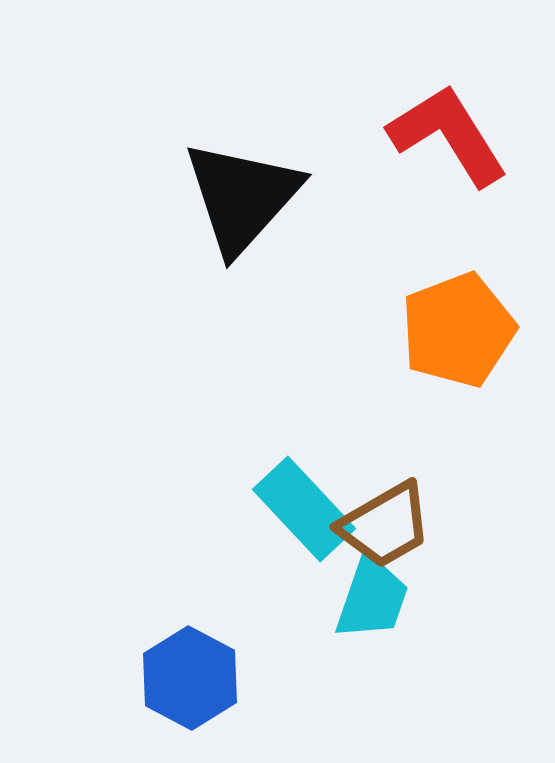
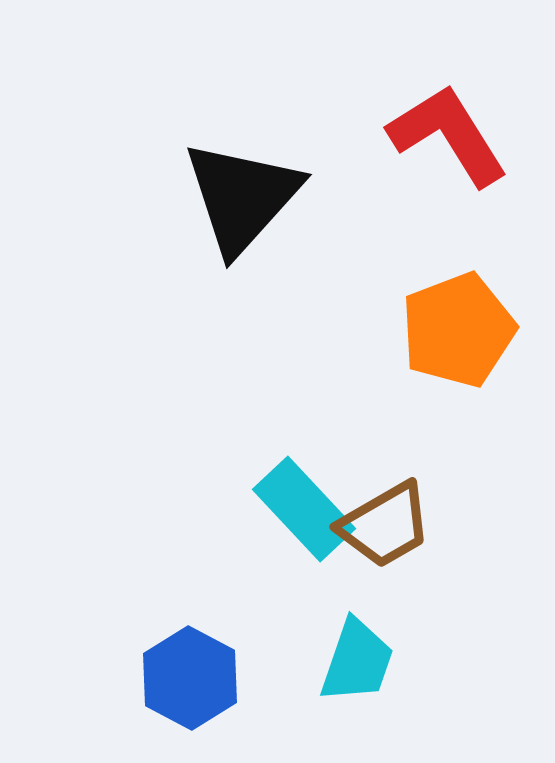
cyan trapezoid: moved 15 px left, 63 px down
